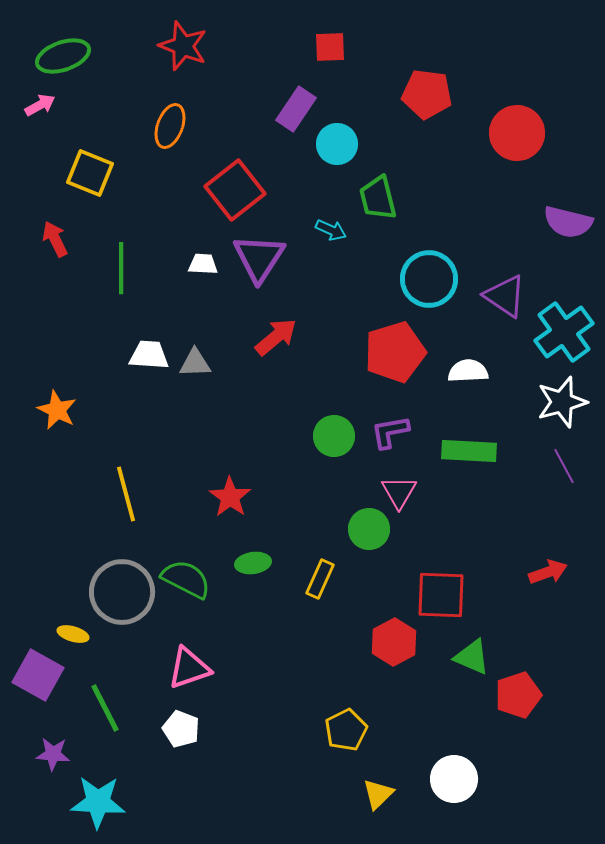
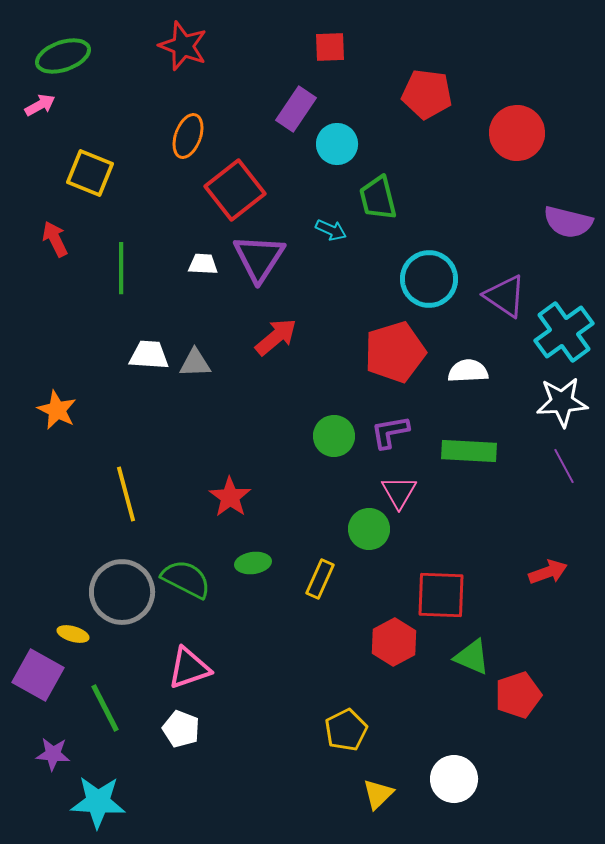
orange ellipse at (170, 126): moved 18 px right, 10 px down
white star at (562, 402): rotated 12 degrees clockwise
